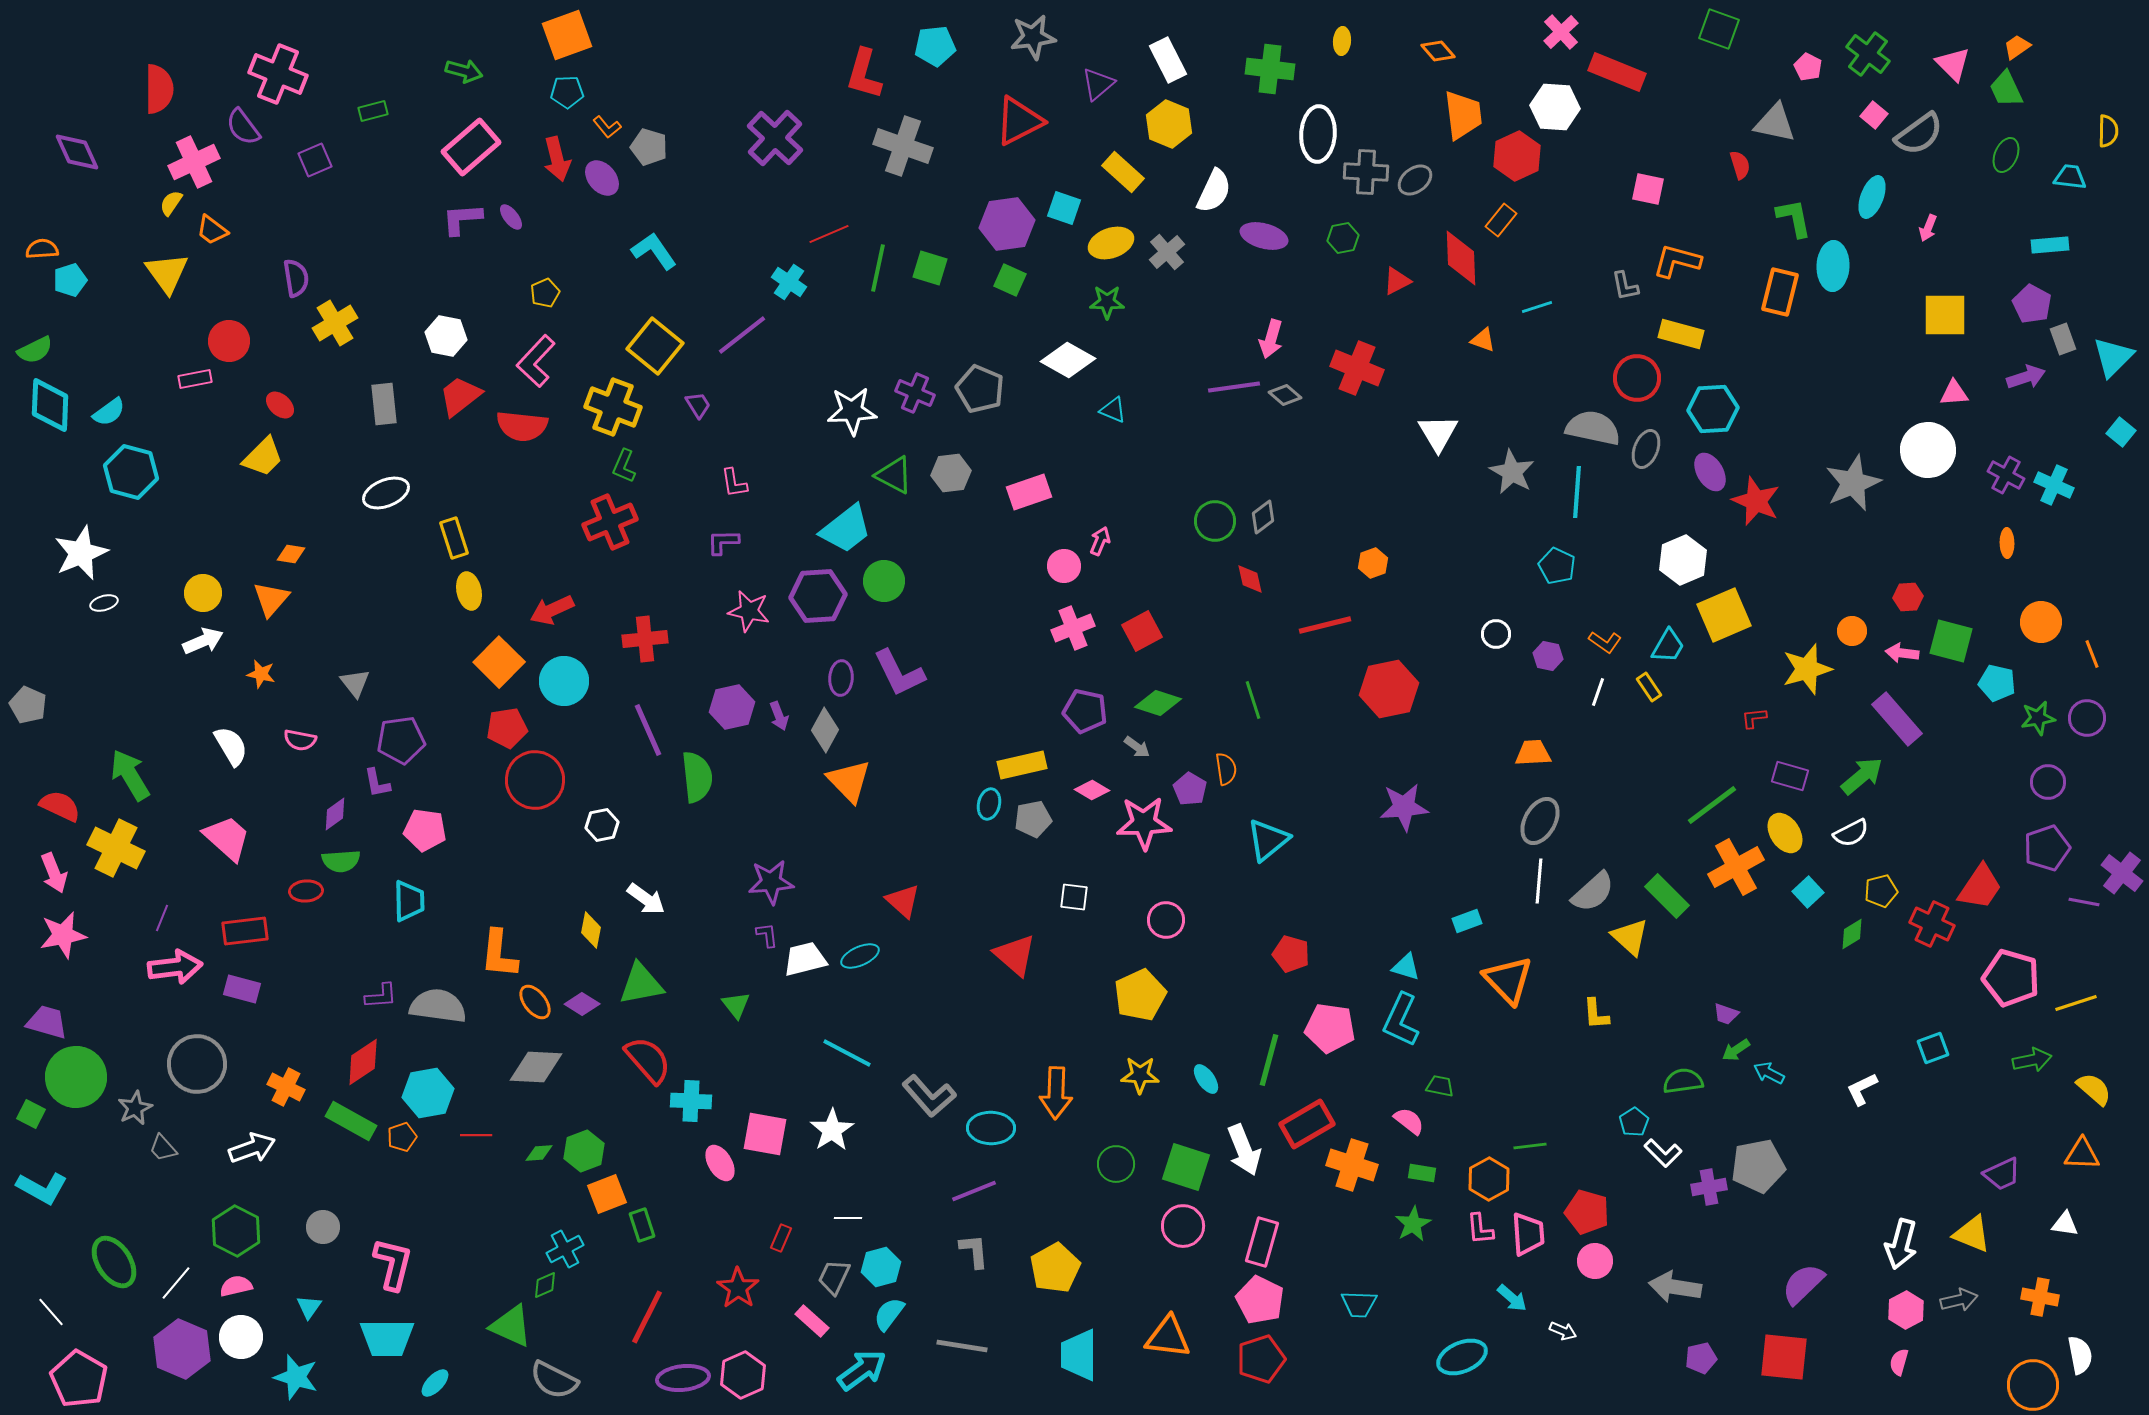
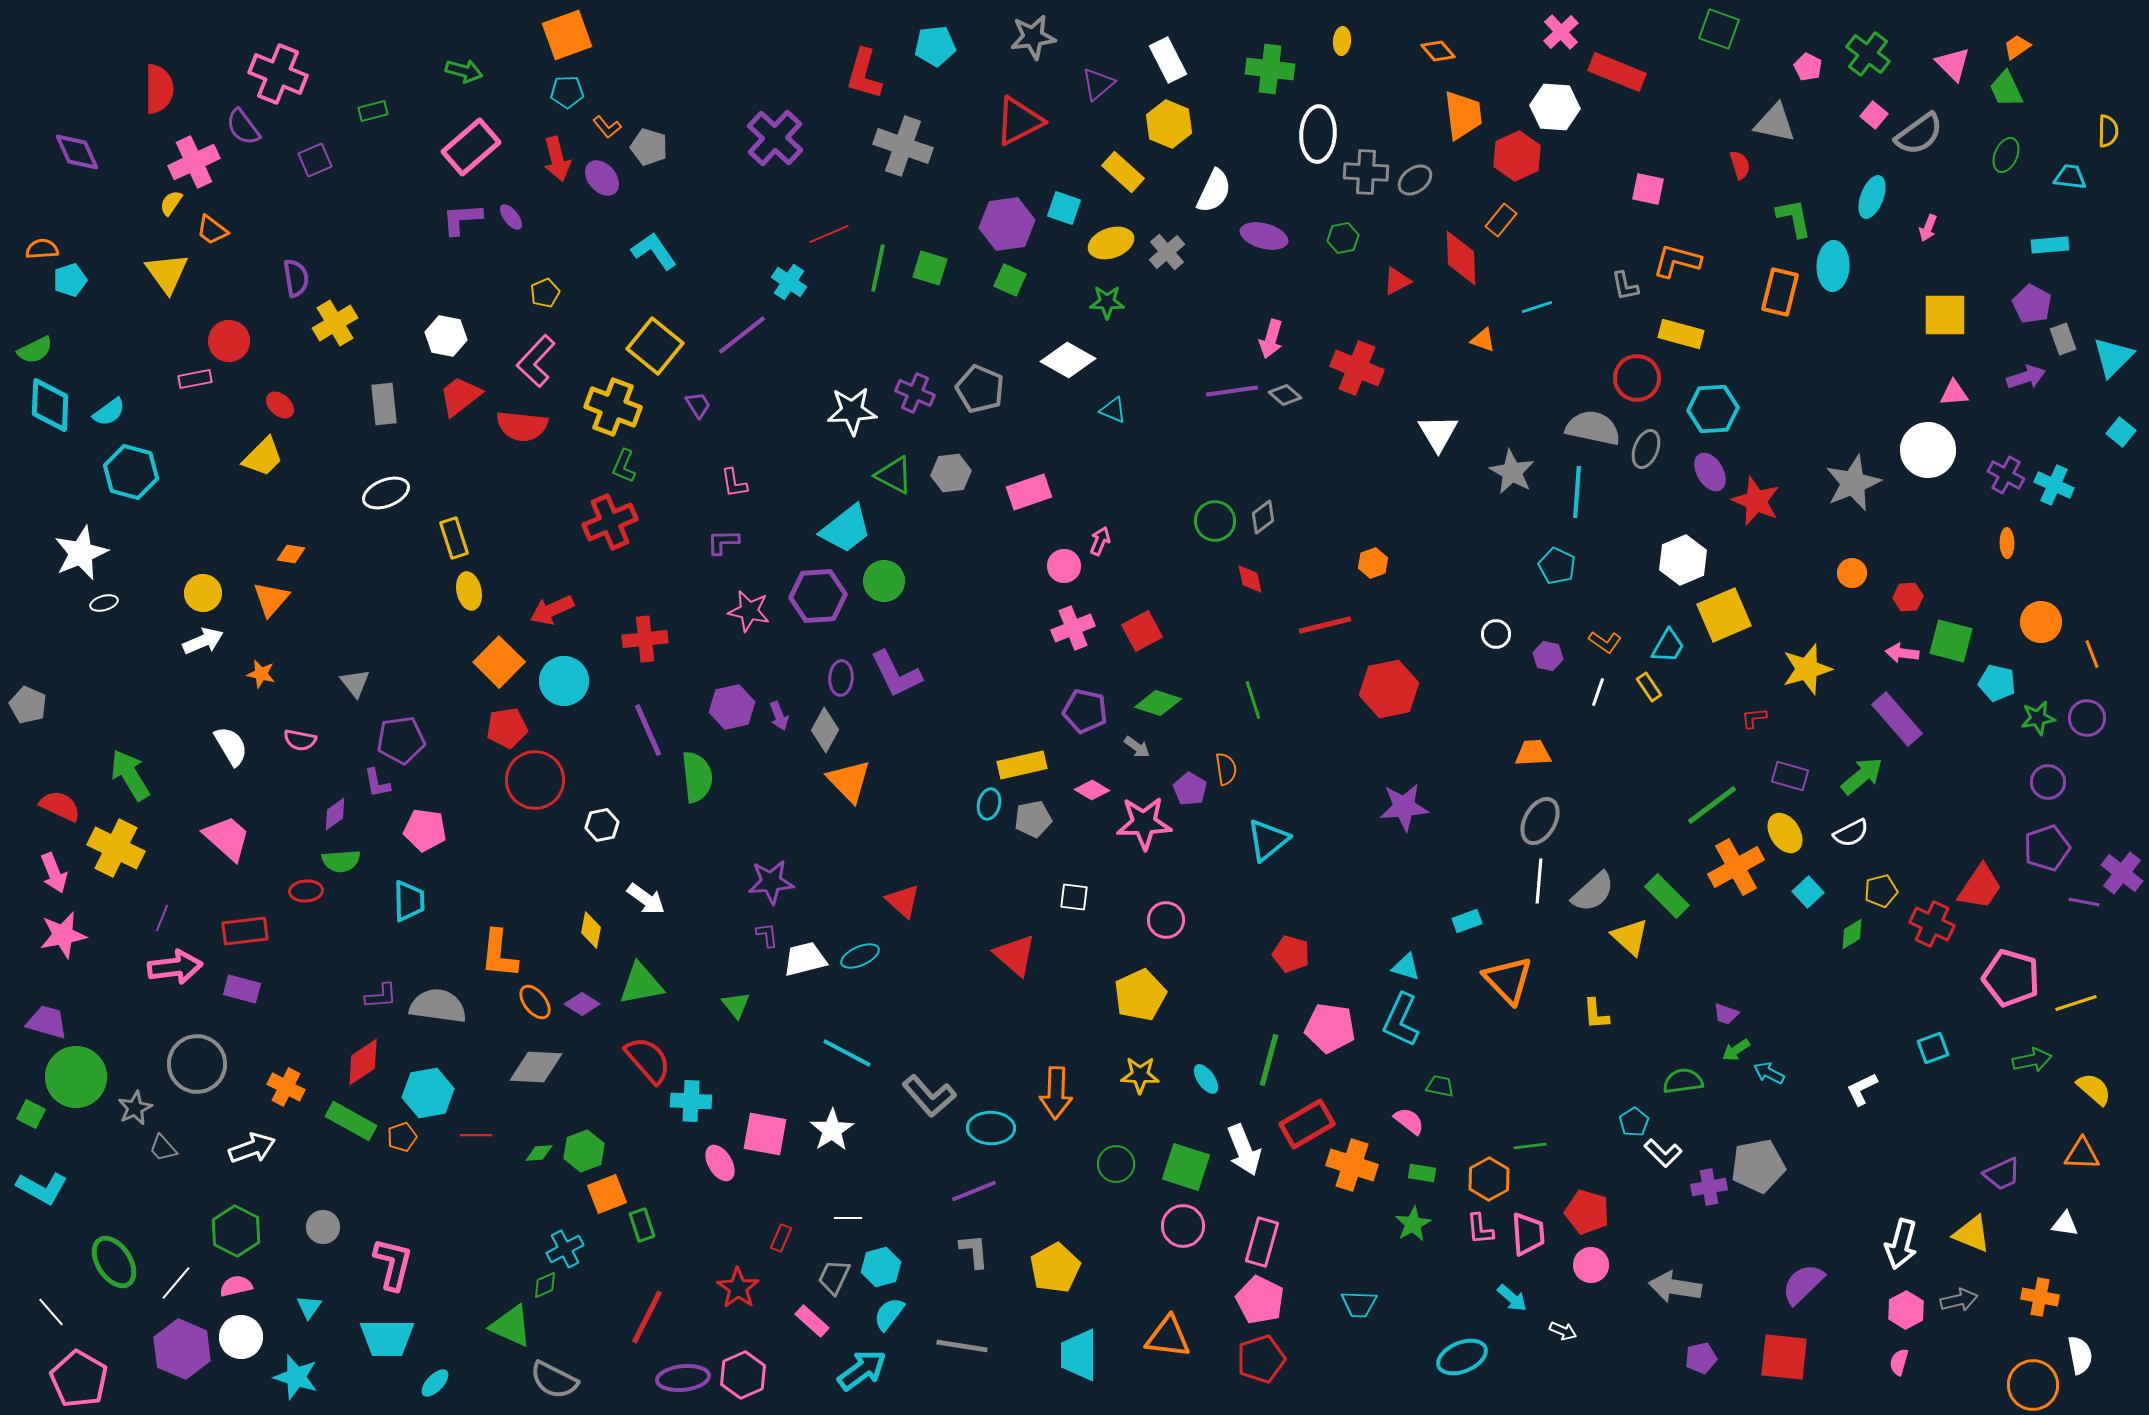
purple line at (1234, 387): moved 2 px left, 4 px down
orange circle at (1852, 631): moved 58 px up
purple L-shape at (899, 673): moved 3 px left, 1 px down
pink circle at (1595, 1261): moved 4 px left, 4 px down
